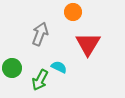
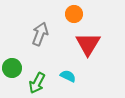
orange circle: moved 1 px right, 2 px down
cyan semicircle: moved 9 px right, 9 px down
green arrow: moved 3 px left, 3 px down
